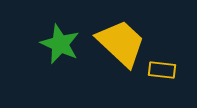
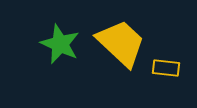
yellow rectangle: moved 4 px right, 2 px up
